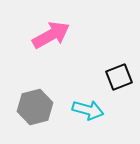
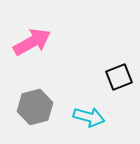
pink arrow: moved 19 px left, 7 px down
cyan arrow: moved 1 px right, 7 px down
